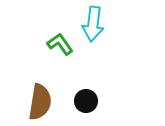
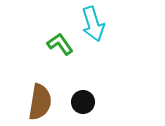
cyan arrow: rotated 24 degrees counterclockwise
black circle: moved 3 px left, 1 px down
